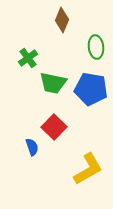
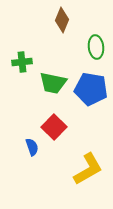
green cross: moved 6 px left, 4 px down; rotated 30 degrees clockwise
